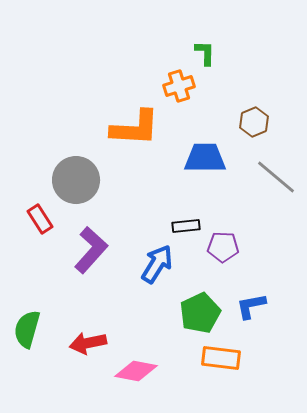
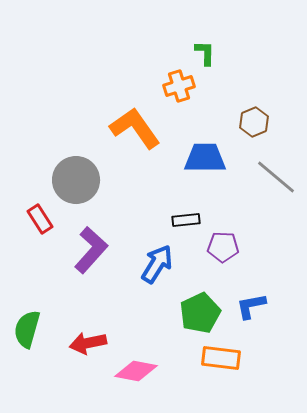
orange L-shape: rotated 128 degrees counterclockwise
black rectangle: moved 6 px up
